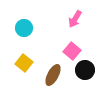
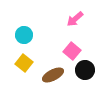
pink arrow: rotated 18 degrees clockwise
cyan circle: moved 7 px down
brown ellipse: rotated 35 degrees clockwise
